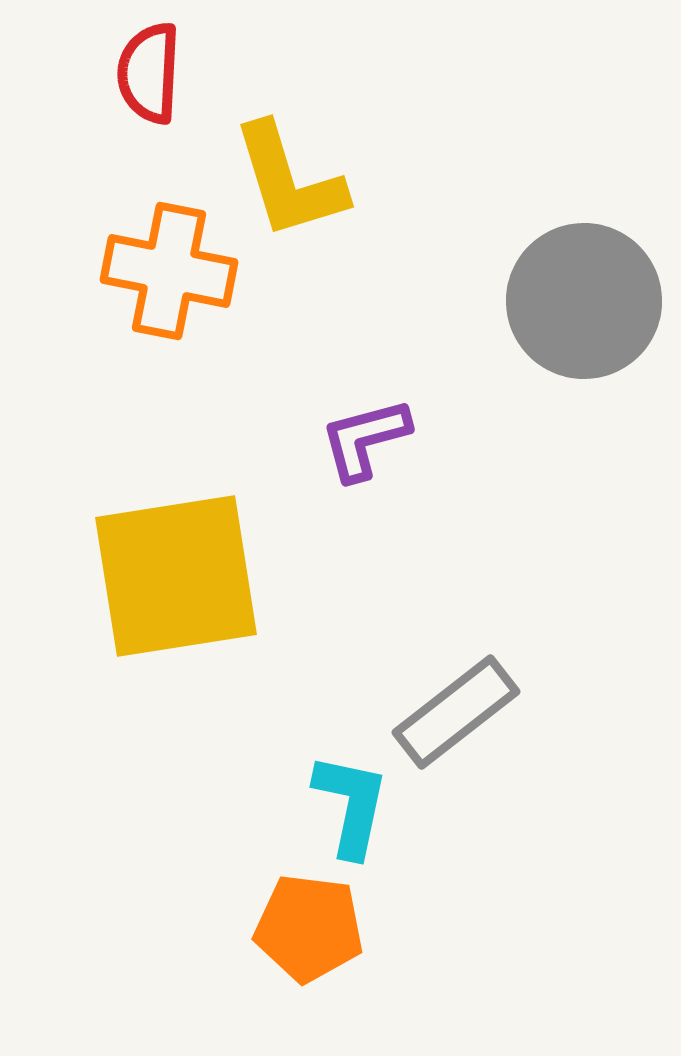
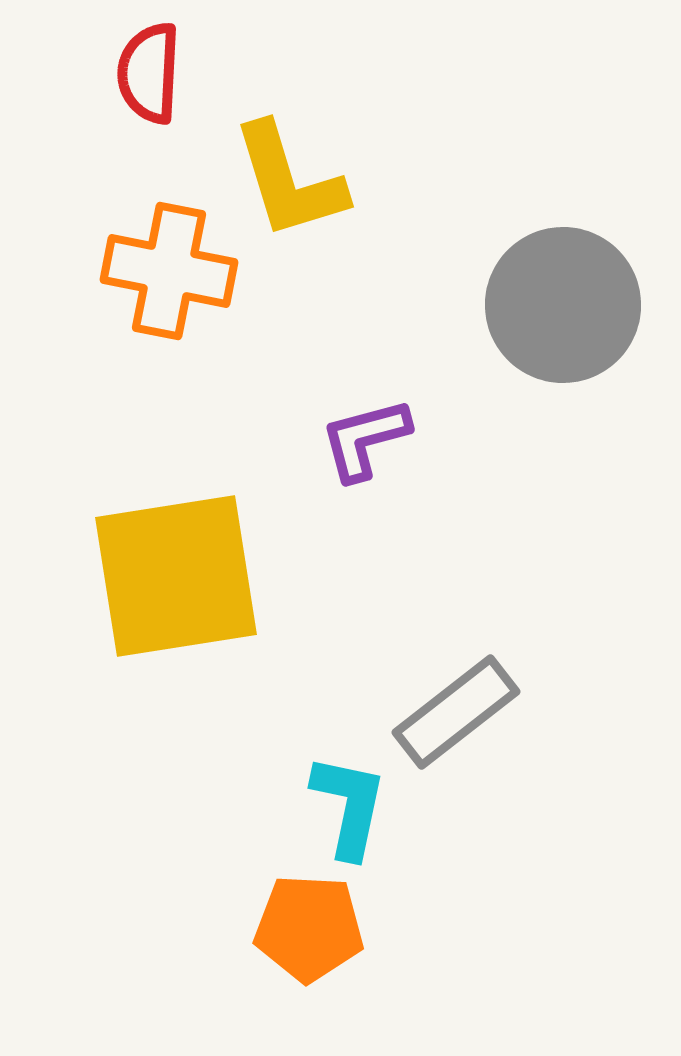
gray circle: moved 21 px left, 4 px down
cyan L-shape: moved 2 px left, 1 px down
orange pentagon: rotated 4 degrees counterclockwise
